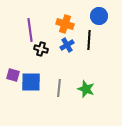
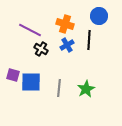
purple line: rotated 55 degrees counterclockwise
black cross: rotated 16 degrees clockwise
green star: rotated 24 degrees clockwise
